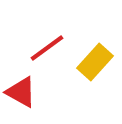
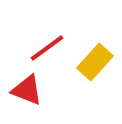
red triangle: moved 6 px right, 2 px up; rotated 8 degrees counterclockwise
